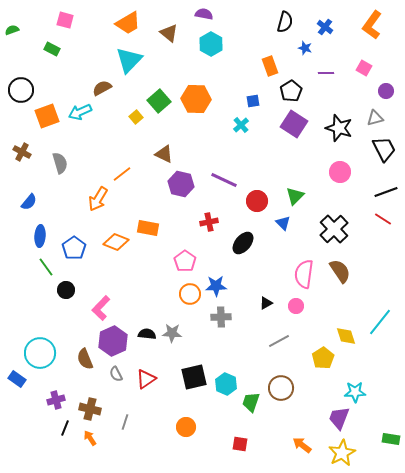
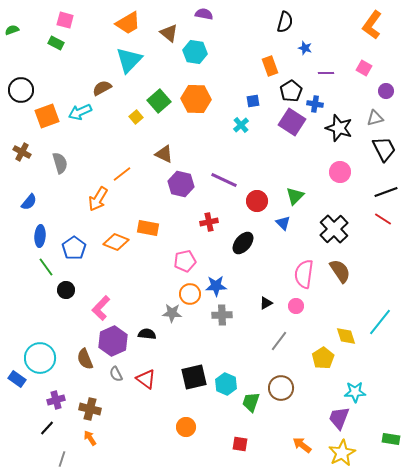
blue cross at (325, 27): moved 10 px left, 77 px down; rotated 28 degrees counterclockwise
cyan hexagon at (211, 44): moved 16 px left, 8 px down; rotated 20 degrees counterclockwise
green rectangle at (52, 49): moved 4 px right, 6 px up
purple square at (294, 124): moved 2 px left, 2 px up
pink pentagon at (185, 261): rotated 25 degrees clockwise
gray cross at (221, 317): moved 1 px right, 2 px up
gray star at (172, 333): moved 20 px up
gray line at (279, 341): rotated 25 degrees counterclockwise
cyan circle at (40, 353): moved 5 px down
red triangle at (146, 379): rotated 50 degrees counterclockwise
gray line at (125, 422): moved 63 px left, 37 px down
black line at (65, 428): moved 18 px left; rotated 21 degrees clockwise
